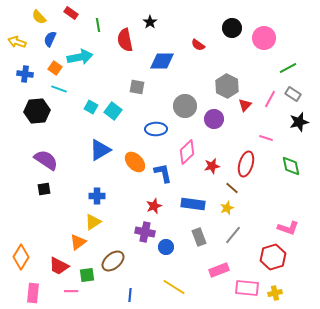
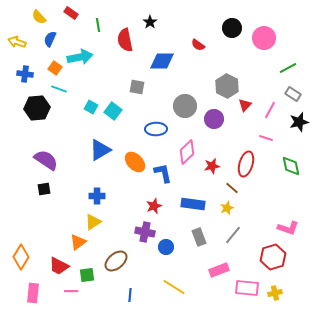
pink line at (270, 99): moved 11 px down
black hexagon at (37, 111): moved 3 px up
brown ellipse at (113, 261): moved 3 px right
